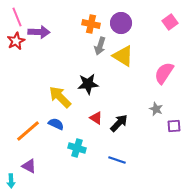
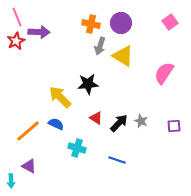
gray star: moved 15 px left, 12 px down
